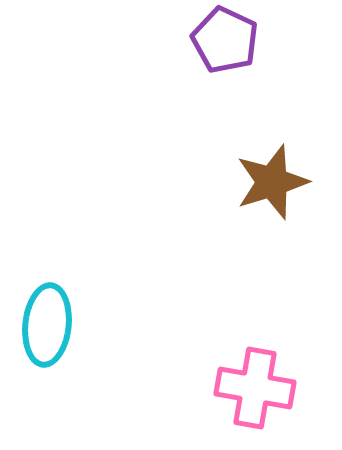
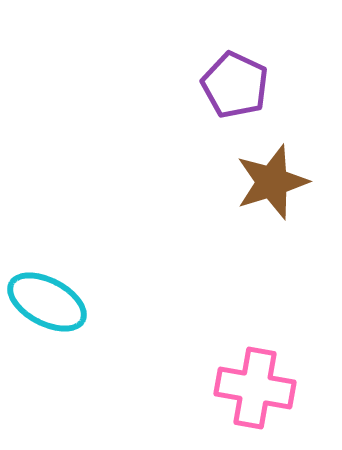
purple pentagon: moved 10 px right, 45 px down
cyan ellipse: moved 23 px up; rotated 68 degrees counterclockwise
